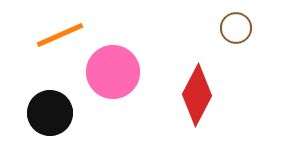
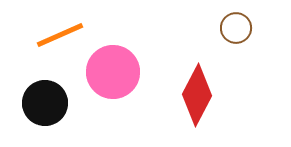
black circle: moved 5 px left, 10 px up
